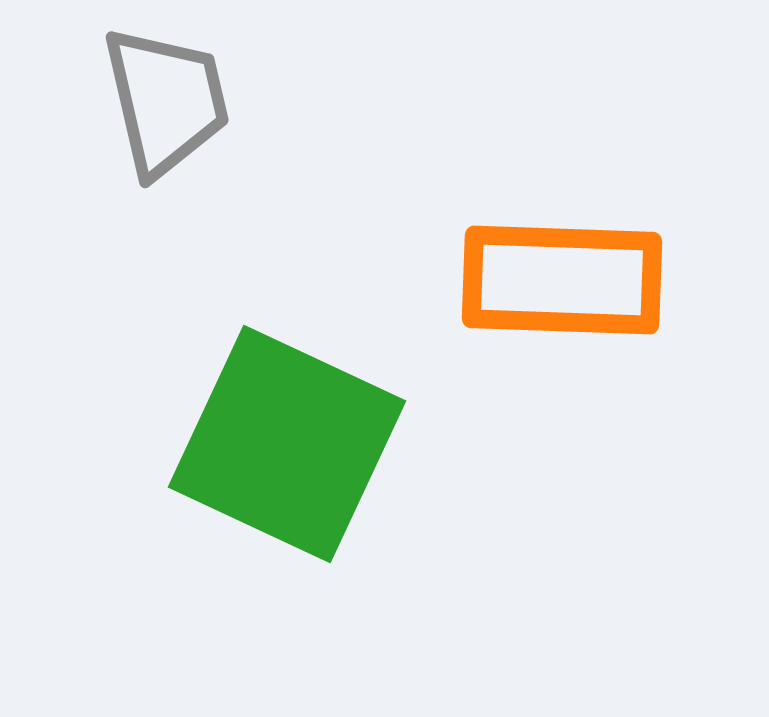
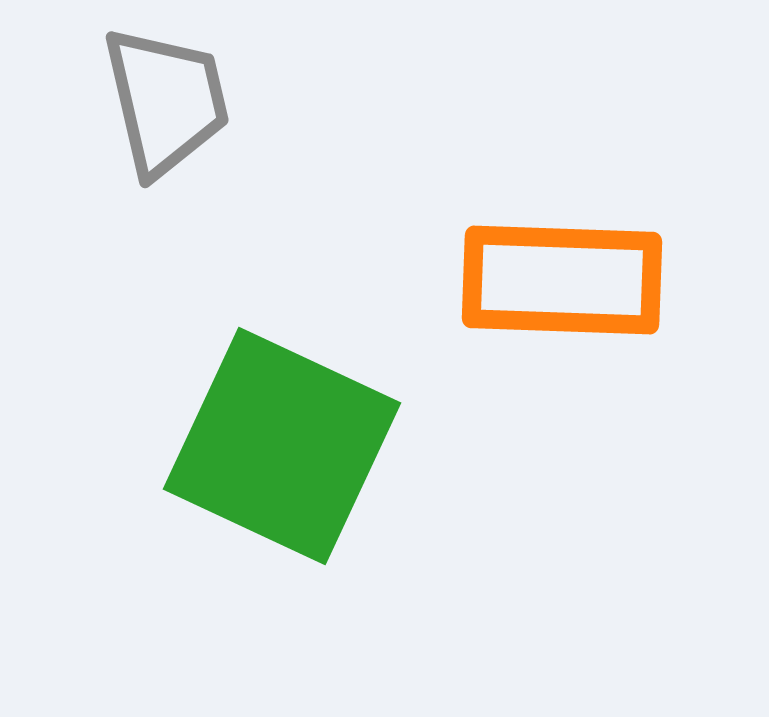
green square: moved 5 px left, 2 px down
